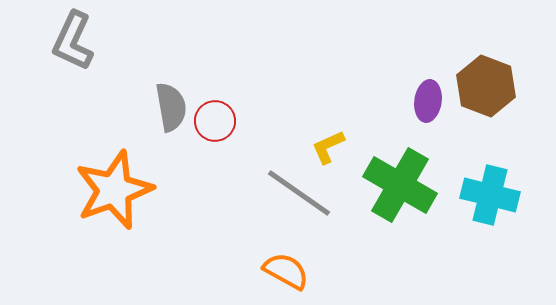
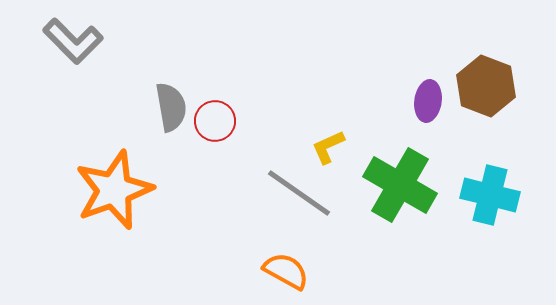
gray L-shape: rotated 70 degrees counterclockwise
